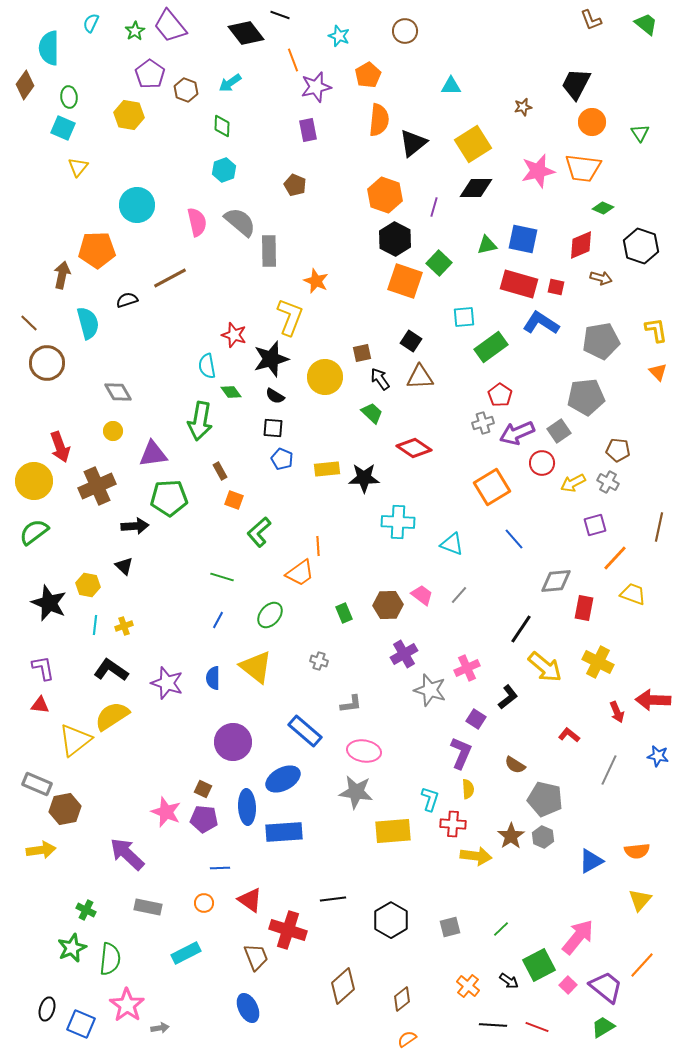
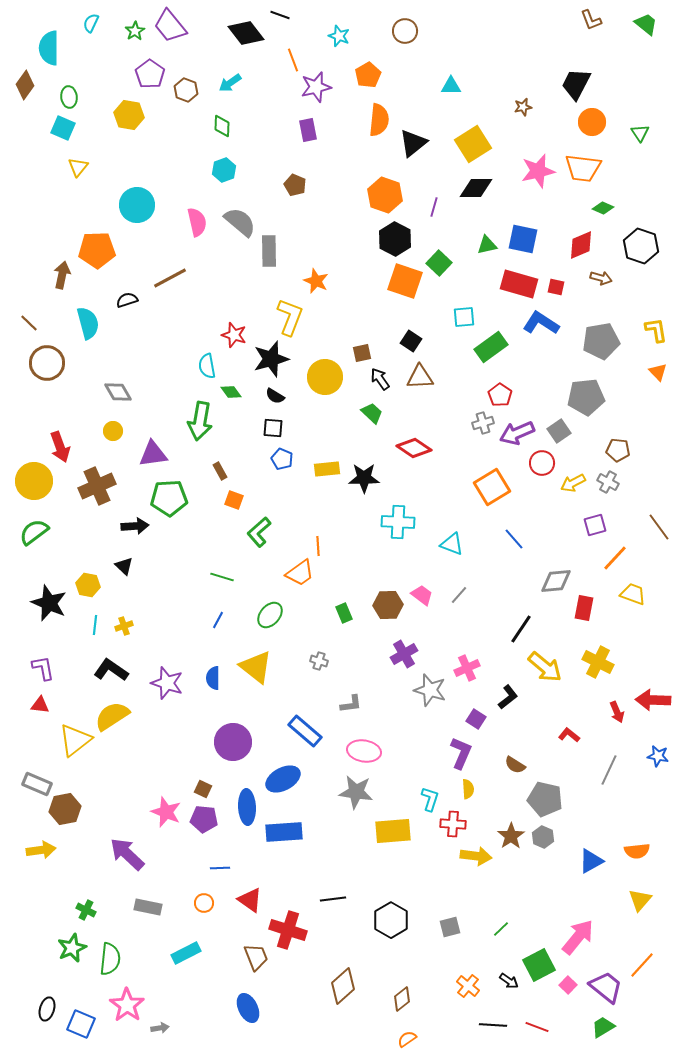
brown line at (659, 527): rotated 48 degrees counterclockwise
